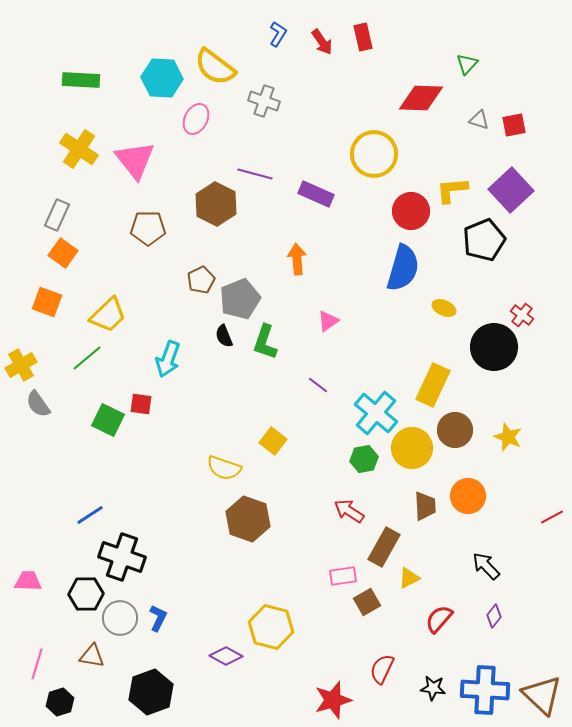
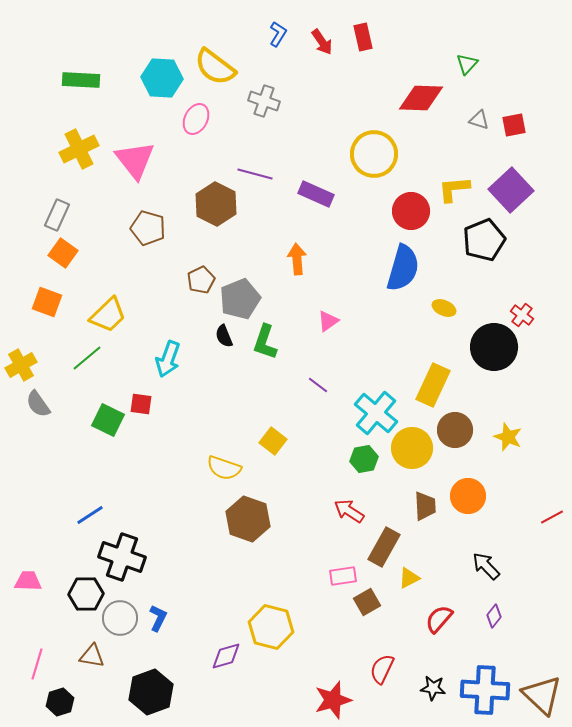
yellow cross at (79, 149): rotated 30 degrees clockwise
yellow L-shape at (452, 190): moved 2 px right, 1 px up
brown pentagon at (148, 228): rotated 16 degrees clockwise
purple diamond at (226, 656): rotated 44 degrees counterclockwise
